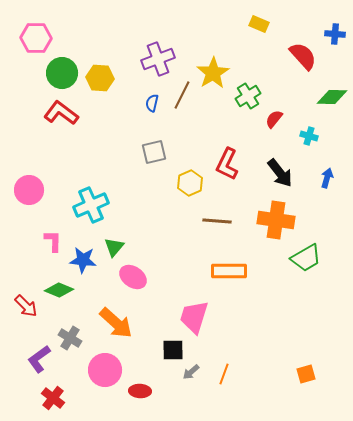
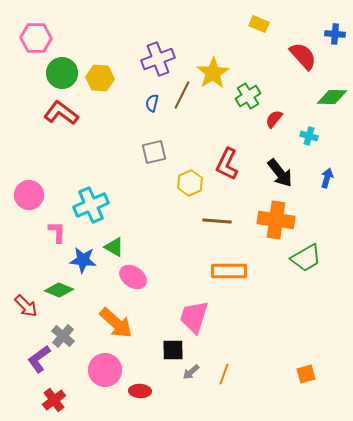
pink circle at (29, 190): moved 5 px down
pink L-shape at (53, 241): moved 4 px right, 9 px up
green triangle at (114, 247): rotated 40 degrees counterclockwise
gray cross at (70, 338): moved 7 px left, 2 px up; rotated 10 degrees clockwise
red cross at (53, 398): moved 1 px right, 2 px down; rotated 15 degrees clockwise
